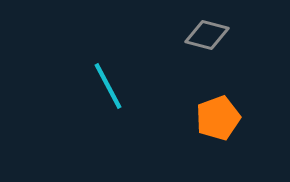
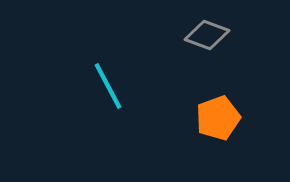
gray diamond: rotated 6 degrees clockwise
